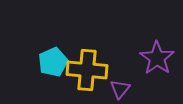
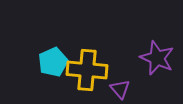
purple star: rotated 12 degrees counterclockwise
purple triangle: rotated 20 degrees counterclockwise
